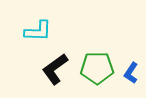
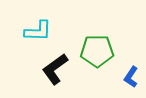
green pentagon: moved 17 px up
blue L-shape: moved 4 px down
